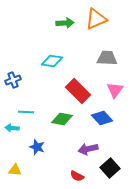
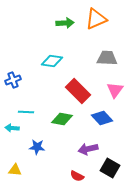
blue star: rotated 14 degrees counterclockwise
black square: rotated 18 degrees counterclockwise
